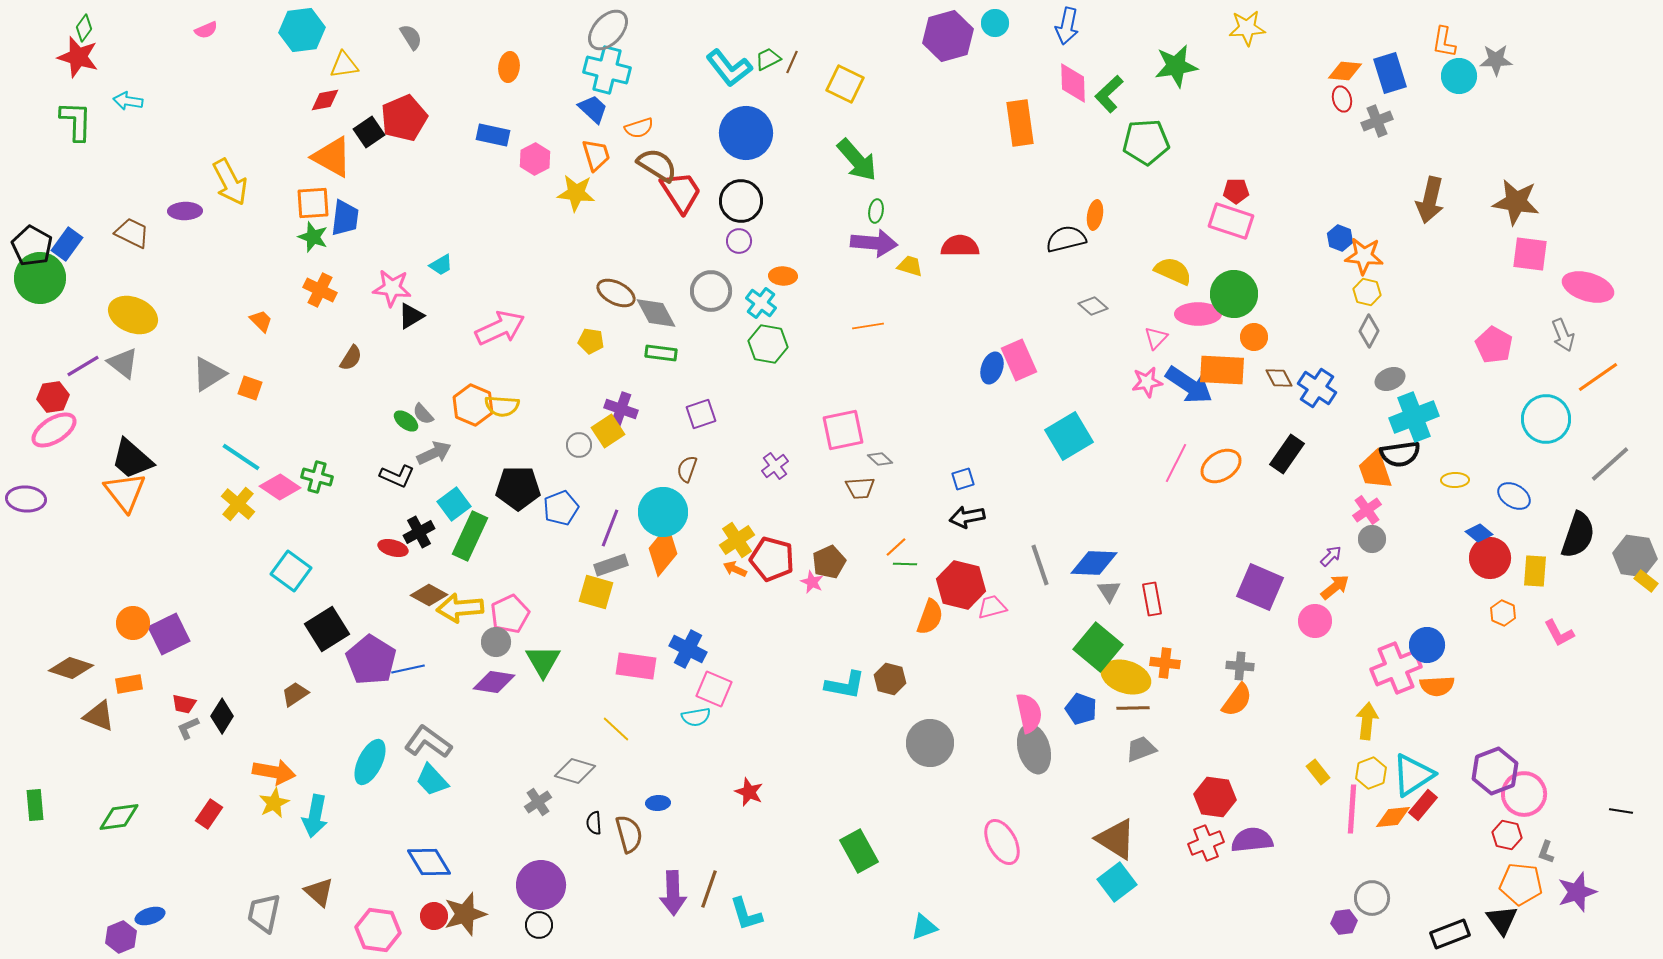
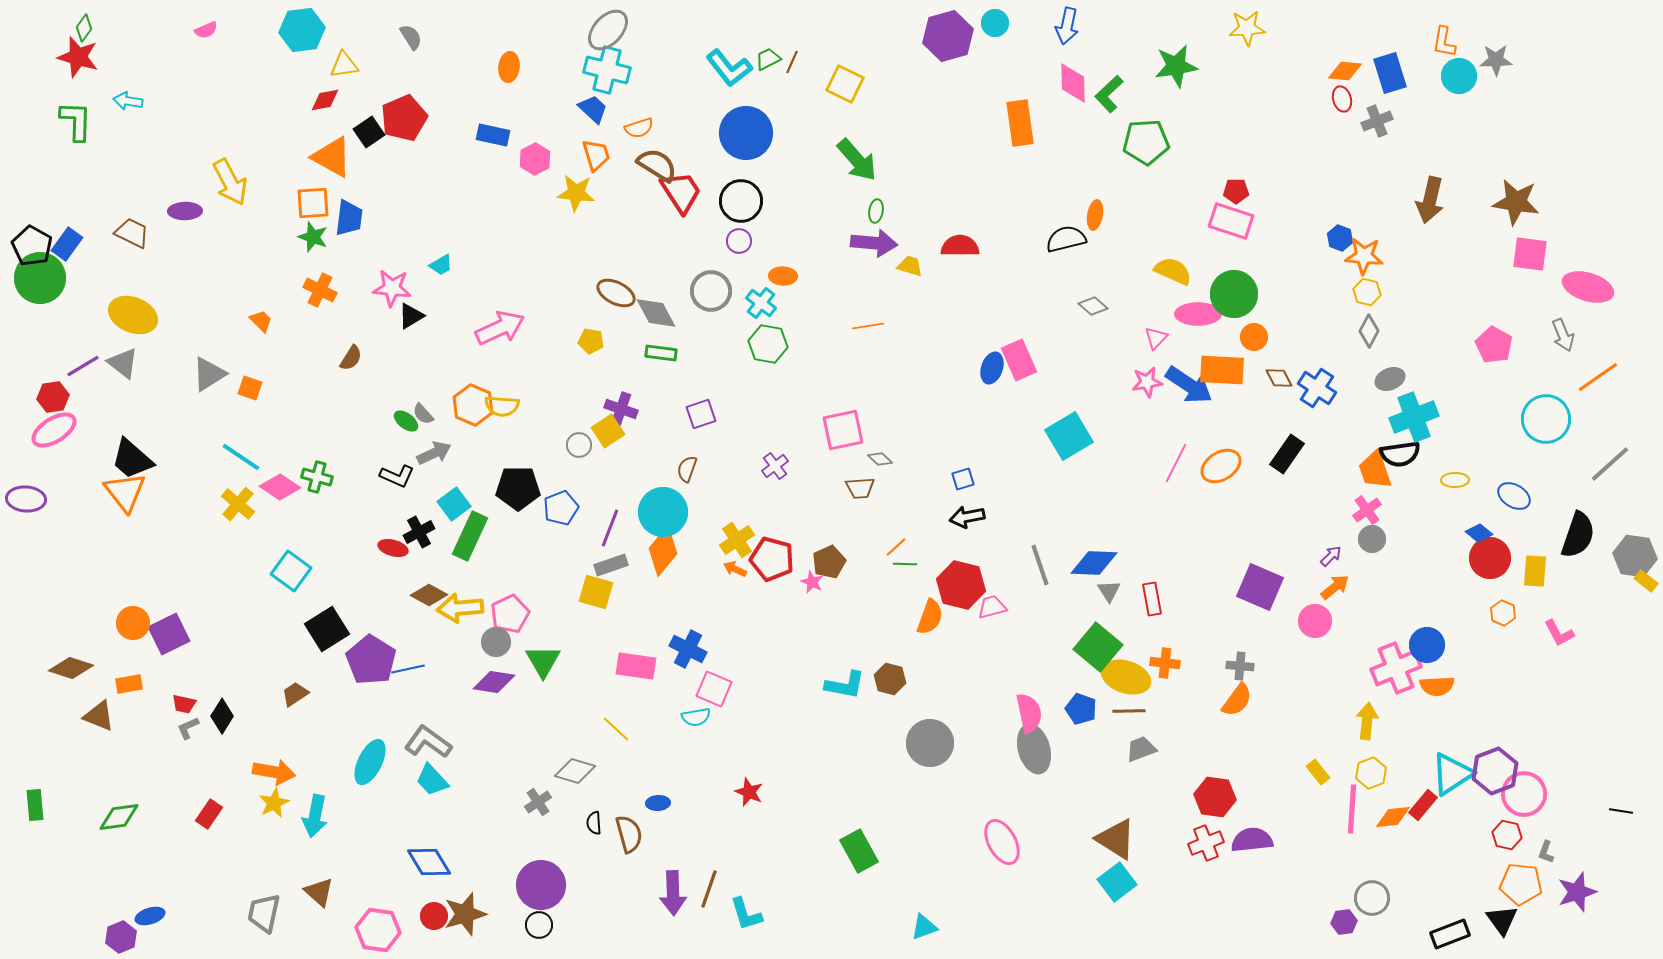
blue trapezoid at (345, 218): moved 4 px right
brown line at (1133, 708): moved 4 px left, 3 px down
cyan triangle at (1413, 775): moved 39 px right, 1 px up
